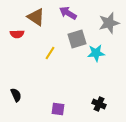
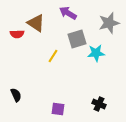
brown triangle: moved 6 px down
yellow line: moved 3 px right, 3 px down
